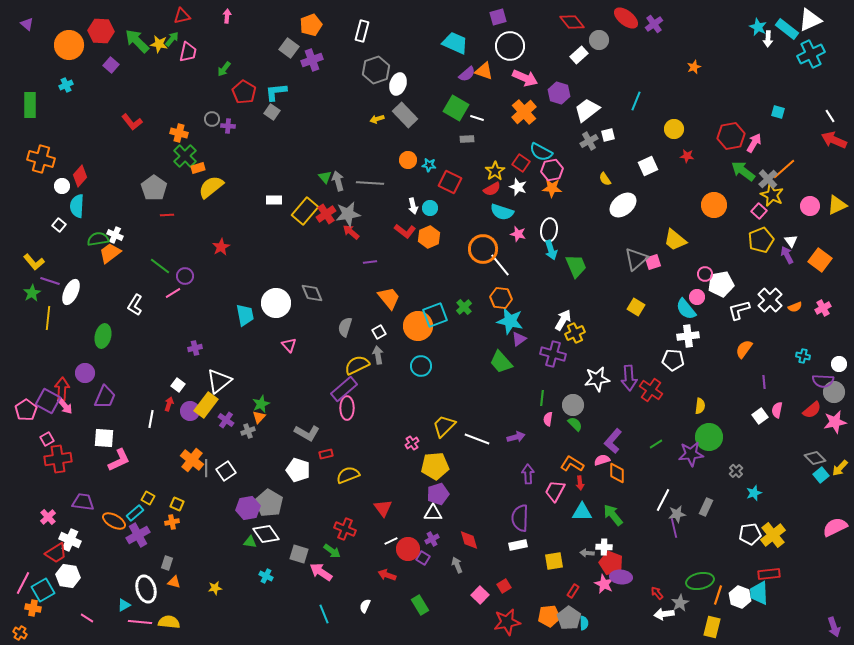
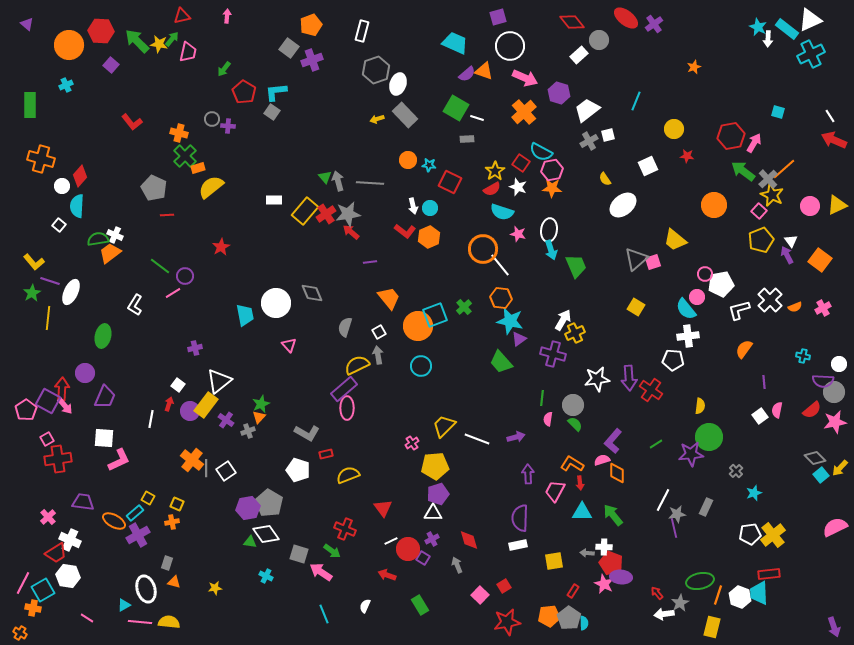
gray pentagon at (154, 188): rotated 10 degrees counterclockwise
